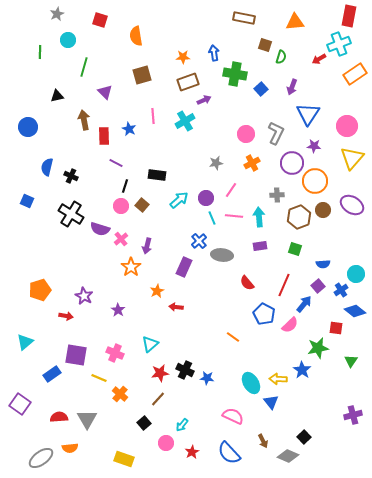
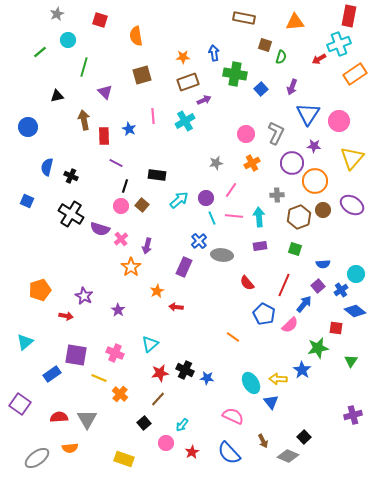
green line at (40, 52): rotated 48 degrees clockwise
pink circle at (347, 126): moved 8 px left, 5 px up
gray ellipse at (41, 458): moved 4 px left
